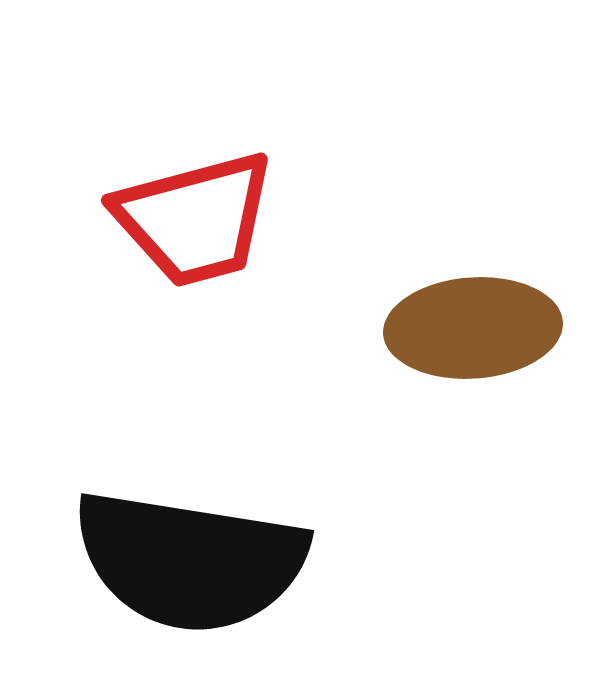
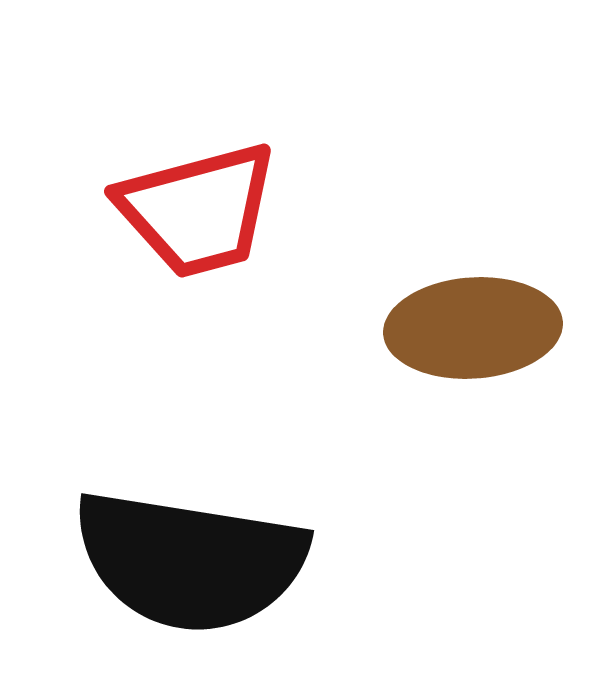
red trapezoid: moved 3 px right, 9 px up
